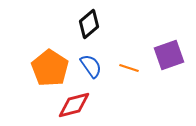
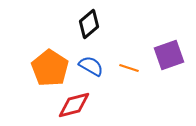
blue semicircle: rotated 25 degrees counterclockwise
